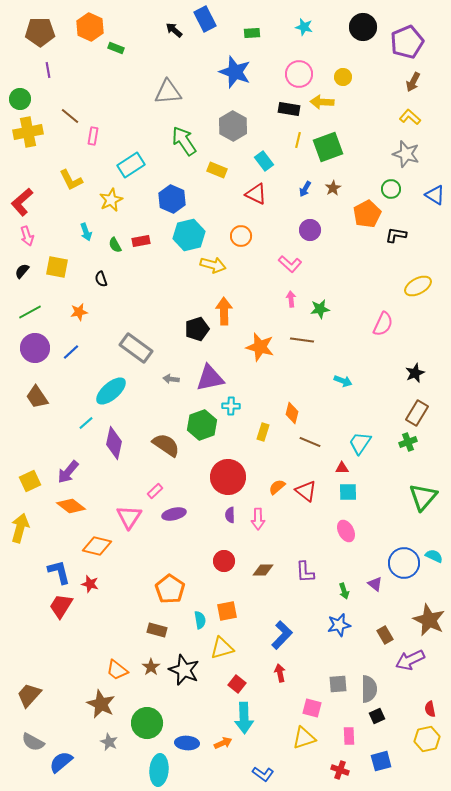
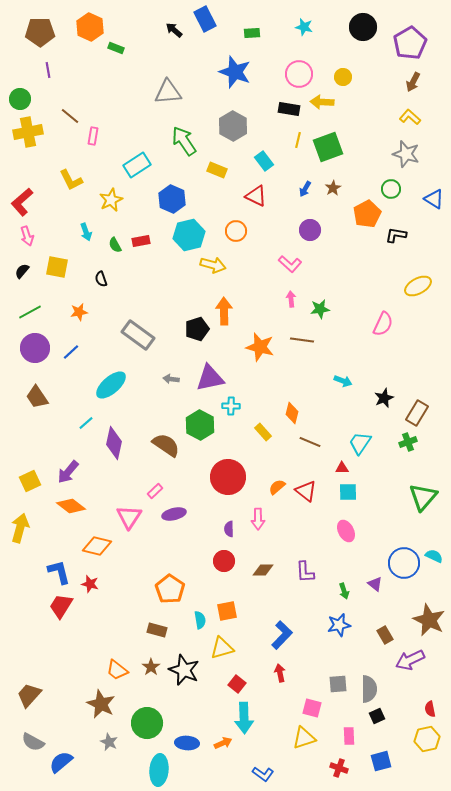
purple pentagon at (407, 42): moved 3 px right, 1 px down; rotated 8 degrees counterclockwise
cyan rectangle at (131, 165): moved 6 px right
red triangle at (256, 194): moved 2 px down
blue triangle at (435, 195): moved 1 px left, 4 px down
orange circle at (241, 236): moved 5 px left, 5 px up
gray rectangle at (136, 348): moved 2 px right, 13 px up
black star at (415, 373): moved 31 px left, 25 px down
cyan ellipse at (111, 391): moved 6 px up
green hexagon at (202, 425): moved 2 px left; rotated 12 degrees counterclockwise
yellow rectangle at (263, 432): rotated 60 degrees counterclockwise
purple semicircle at (230, 515): moved 1 px left, 14 px down
red cross at (340, 770): moved 1 px left, 2 px up
